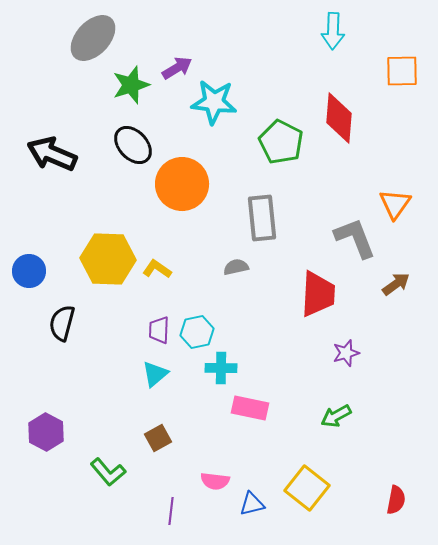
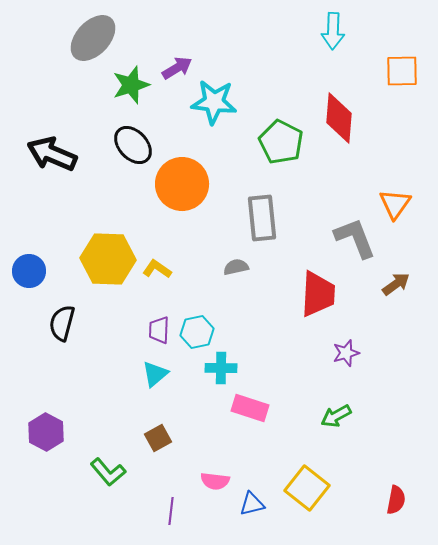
pink rectangle: rotated 6 degrees clockwise
